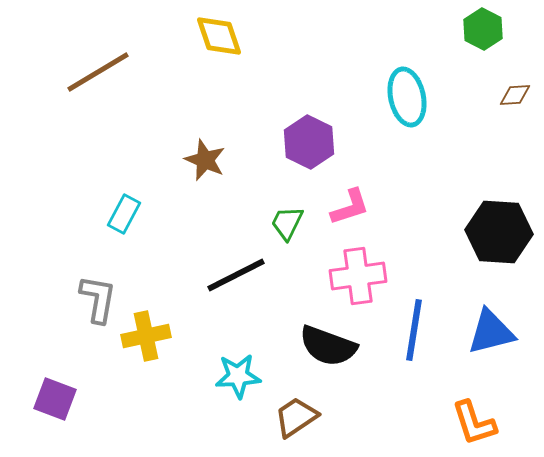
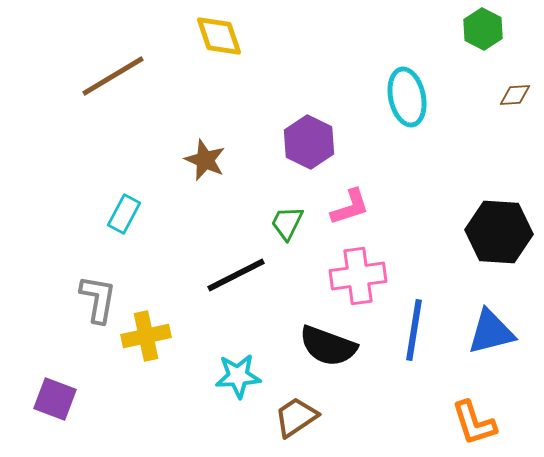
brown line: moved 15 px right, 4 px down
